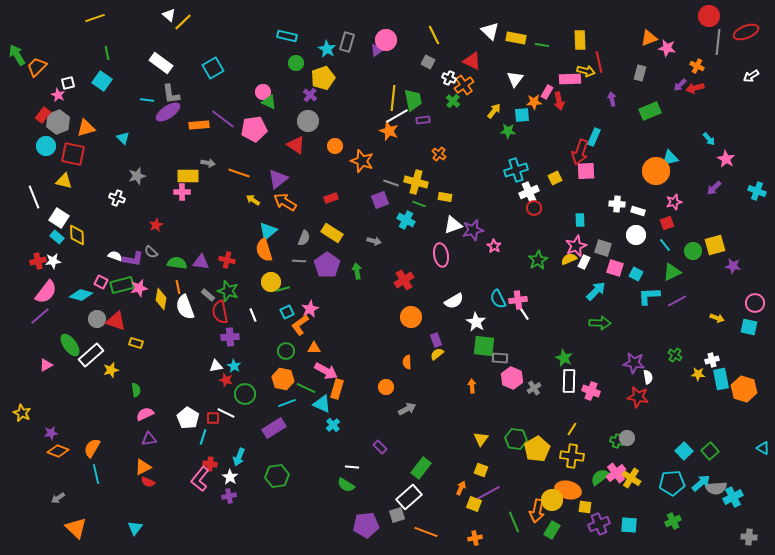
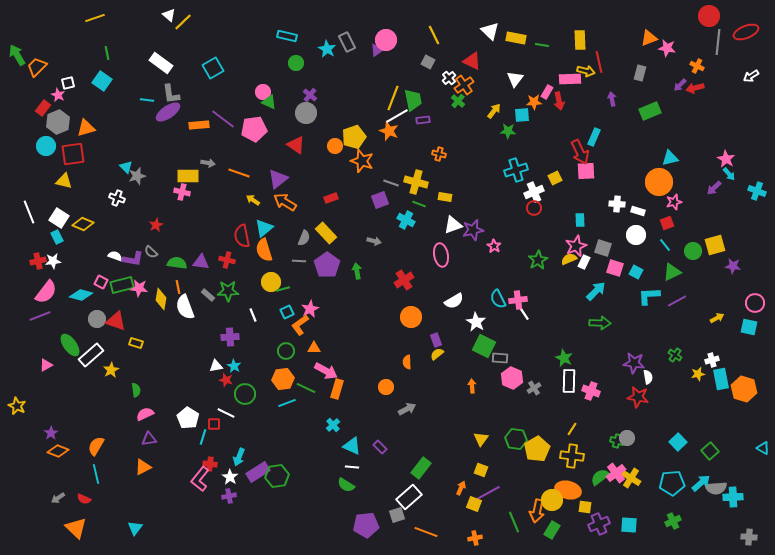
gray rectangle at (347, 42): rotated 42 degrees counterclockwise
yellow pentagon at (323, 78): moved 31 px right, 59 px down
white cross at (449, 78): rotated 24 degrees clockwise
yellow line at (393, 98): rotated 15 degrees clockwise
green cross at (453, 101): moved 5 px right
red rectangle at (43, 115): moved 7 px up
gray circle at (308, 121): moved 2 px left, 8 px up
cyan triangle at (123, 138): moved 3 px right, 29 px down
cyan arrow at (709, 139): moved 20 px right, 35 px down
red arrow at (580, 152): rotated 45 degrees counterclockwise
red square at (73, 154): rotated 20 degrees counterclockwise
orange cross at (439, 154): rotated 24 degrees counterclockwise
orange circle at (656, 171): moved 3 px right, 11 px down
pink cross at (182, 192): rotated 14 degrees clockwise
white cross at (529, 192): moved 5 px right
white line at (34, 197): moved 5 px left, 15 px down
cyan triangle at (268, 231): moved 4 px left, 3 px up
yellow rectangle at (332, 233): moved 6 px left; rotated 15 degrees clockwise
yellow diamond at (77, 235): moved 6 px right, 11 px up; rotated 65 degrees counterclockwise
cyan rectangle at (57, 237): rotated 24 degrees clockwise
cyan square at (636, 274): moved 2 px up
pink star at (139, 288): rotated 18 degrees clockwise
green star at (228, 291): rotated 20 degrees counterclockwise
red semicircle at (220, 312): moved 22 px right, 76 px up
purple line at (40, 316): rotated 20 degrees clockwise
yellow arrow at (717, 318): rotated 48 degrees counterclockwise
green square at (484, 346): rotated 20 degrees clockwise
yellow star at (111, 370): rotated 14 degrees counterclockwise
yellow star at (698, 374): rotated 16 degrees counterclockwise
orange hexagon at (283, 379): rotated 20 degrees counterclockwise
cyan triangle at (322, 404): moved 30 px right, 42 px down
yellow star at (22, 413): moved 5 px left, 7 px up
red square at (213, 418): moved 1 px right, 6 px down
purple rectangle at (274, 428): moved 16 px left, 44 px down
purple star at (51, 433): rotated 24 degrees counterclockwise
orange semicircle at (92, 448): moved 4 px right, 2 px up
cyan square at (684, 451): moved 6 px left, 9 px up
red semicircle at (148, 482): moved 64 px left, 17 px down
cyan cross at (733, 497): rotated 24 degrees clockwise
